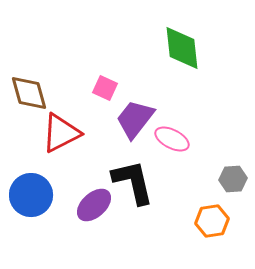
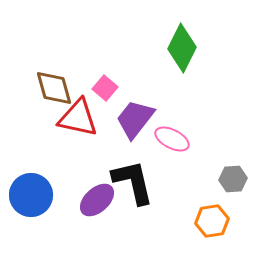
green diamond: rotated 33 degrees clockwise
pink square: rotated 15 degrees clockwise
brown diamond: moved 25 px right, 5 px up
red triangle: moved 17 px right, 15 px up; rotated 39 degrees clockwise
purple ellipse: moved 3 px right, 5 px up
